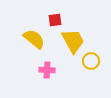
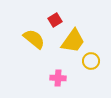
red square: rotated 24 degrees counterclockwise
yellow trapezoid: rotated 64 degrees clockwise
pink cross: moved 11 px right, 8 px down
